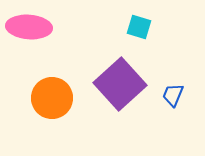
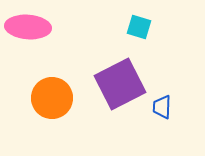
pink ellipse: moved 1 px left
purple square: rotated 15 degrees clockwise
blue trapezoid: moved 11 px left, 12 px down; rotated 20 degrees counterclockwise
